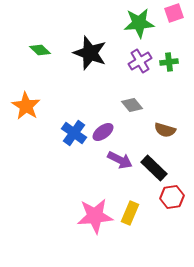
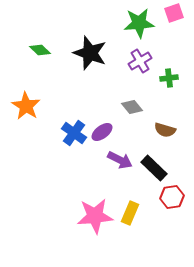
green cross: moved 16 px down
gray diamond: moved 2 px down
purple ellipse: moved 1 px left
